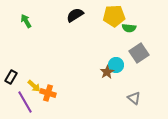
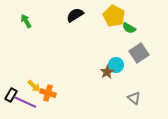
yellow pentagon: rotated 30 degrees clockwise
green semicircle: rotated 24 degrees clockwise
black rectangle: moved 18 px down
purple line: rotated 35 degrees counterclockwise
